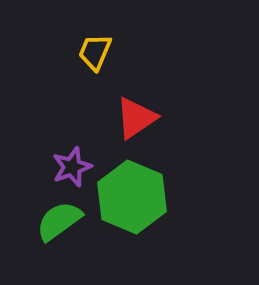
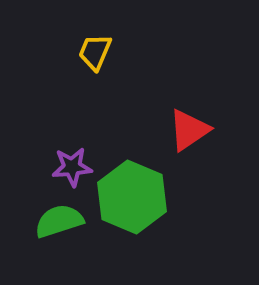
red triangle: moved 53 px right, 12 px down
purple star: rotated 15 degrees clockwise
green semicircle: rotated 18 degrees clockwise
